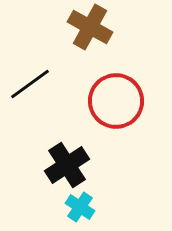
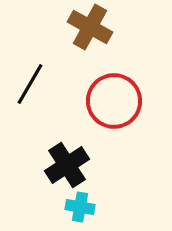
black line: rotated 24 degrees counterclockwise
red circle: moved 2 px left
cyan cross: rotated 24 degrees counterclockwise
